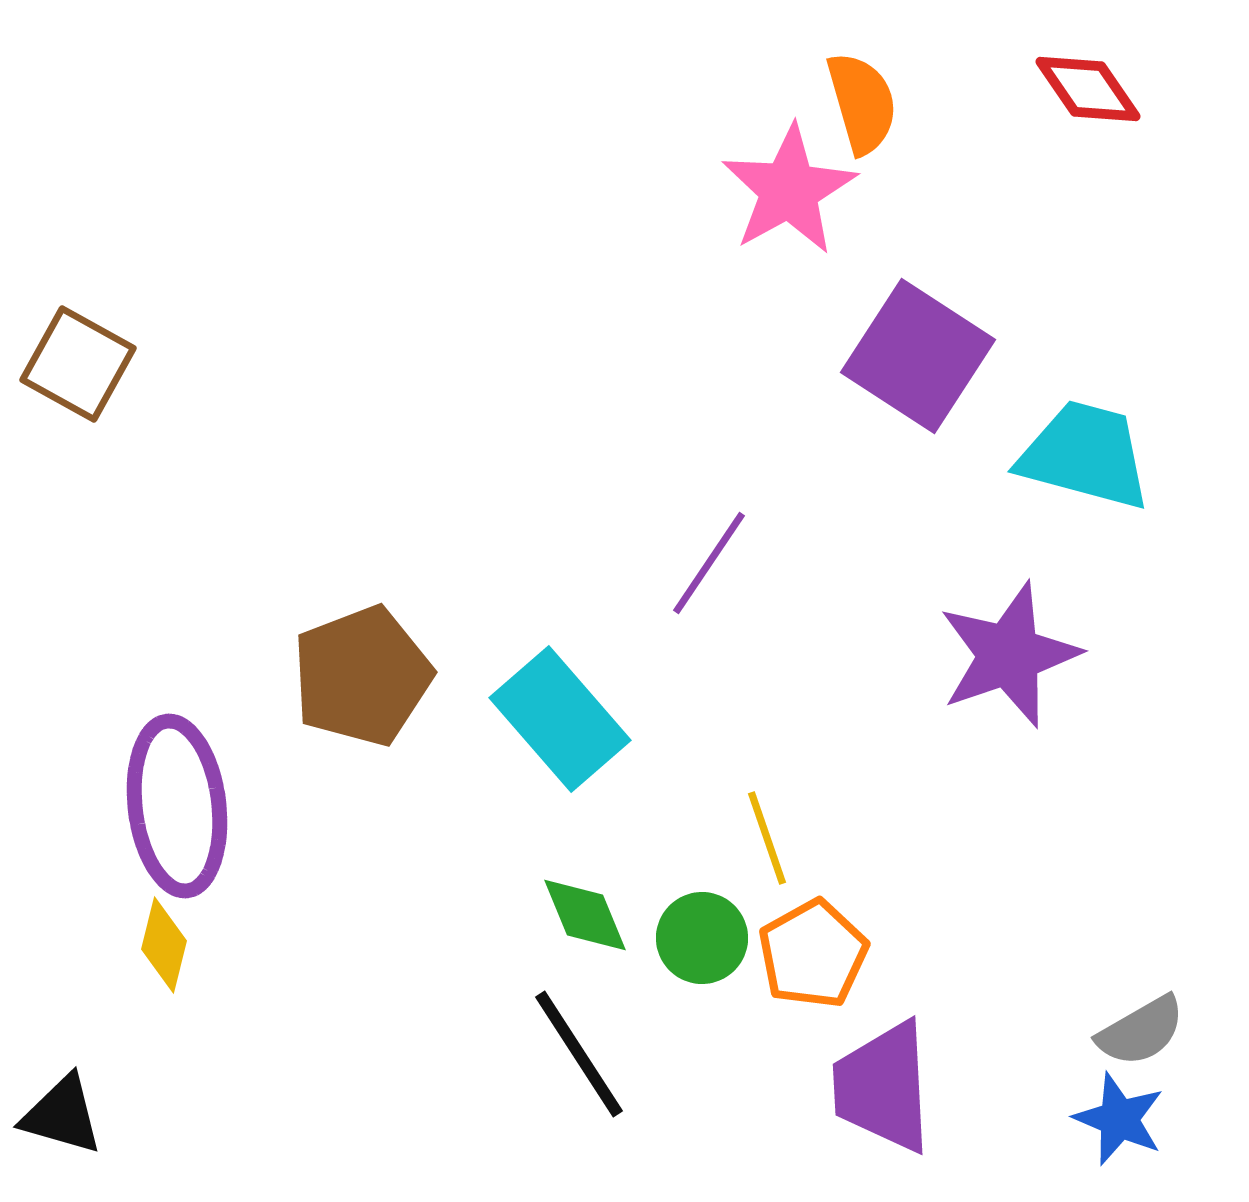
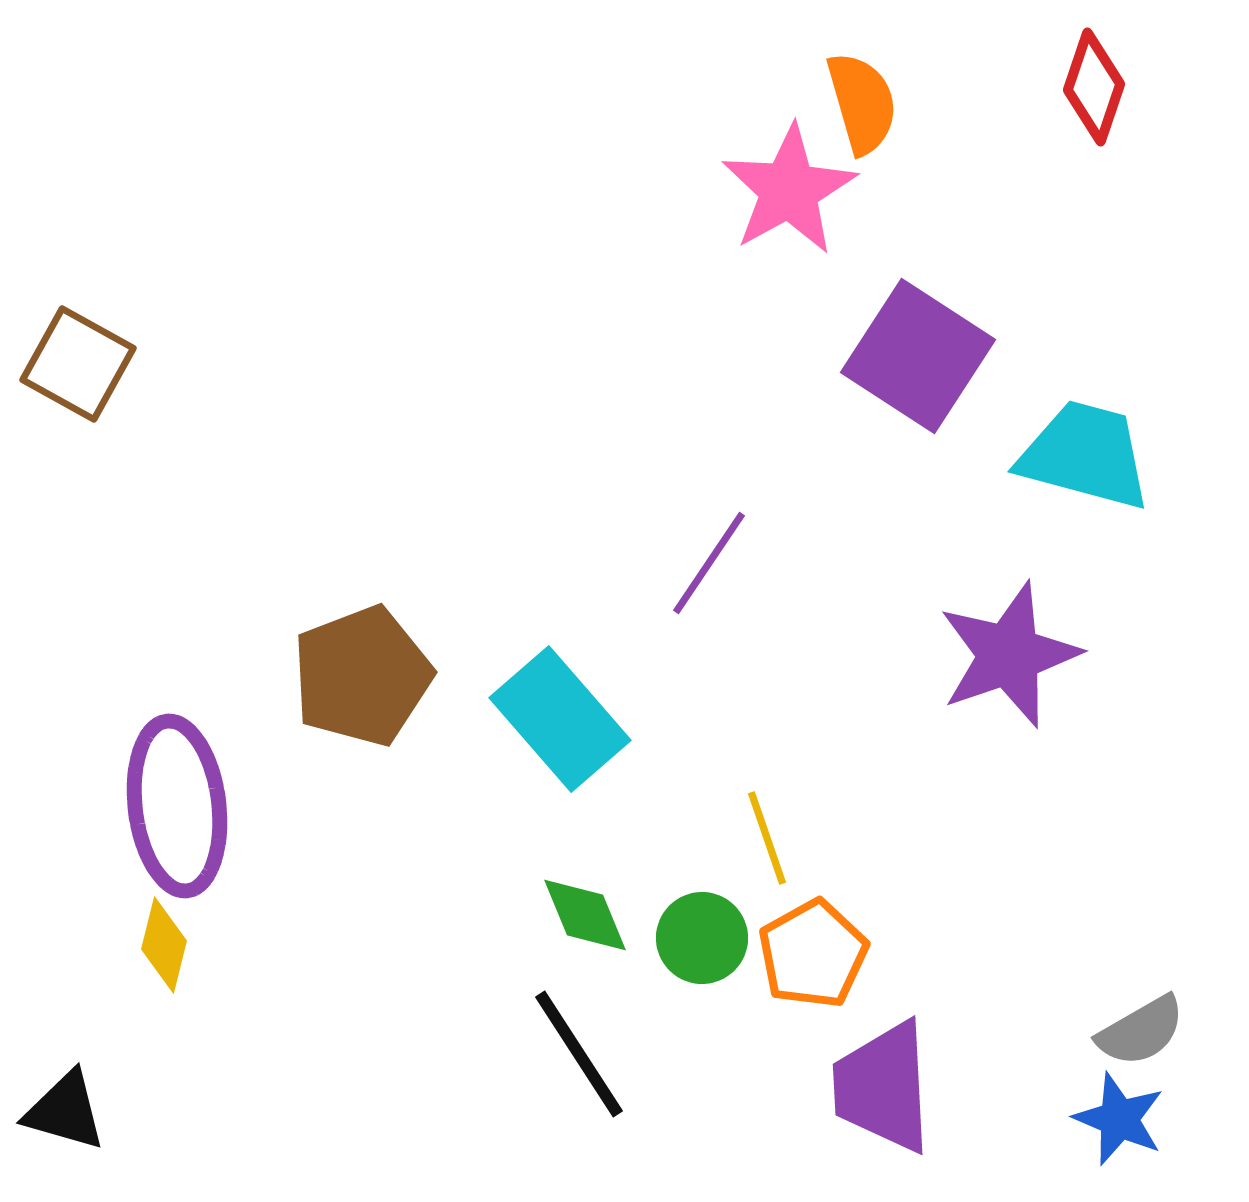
red diamond: moved 6 px right, 2 px up; rotated 53 degrees clockwise
black triangle: moved 3 px right, 4 px up
